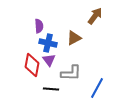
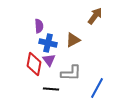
brown triangle: moved 1 px left, 2 px down
red diamond: moved 2 px right, 1 px up
